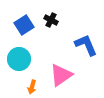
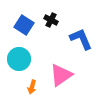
blue square: rotated 24 degrees counterclockwise
blue L-shape: moved 5 px left, 6 px up
